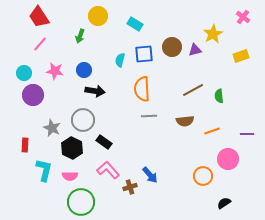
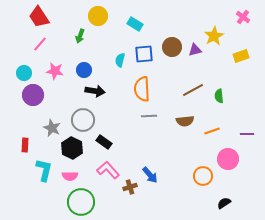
yellow star: moved 1 px right, 2 px down
